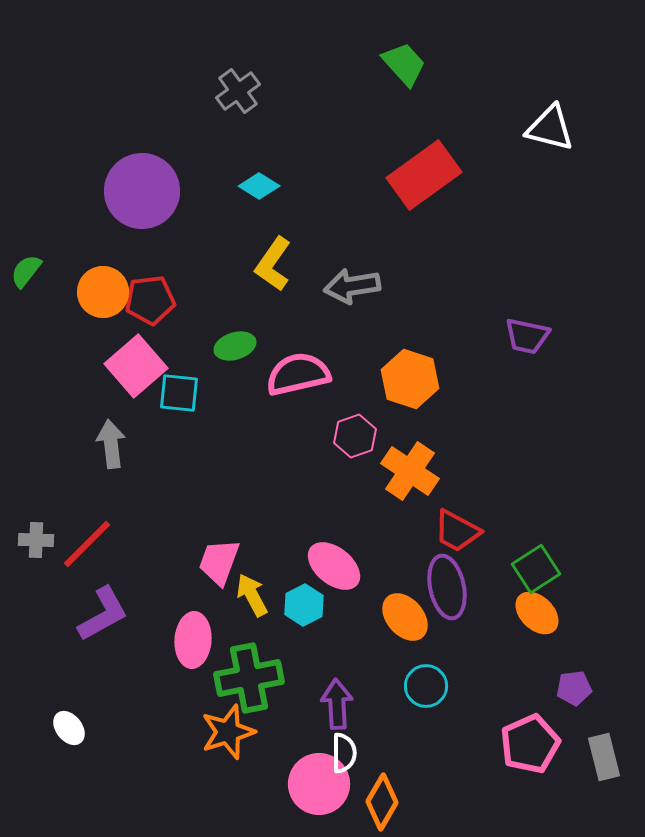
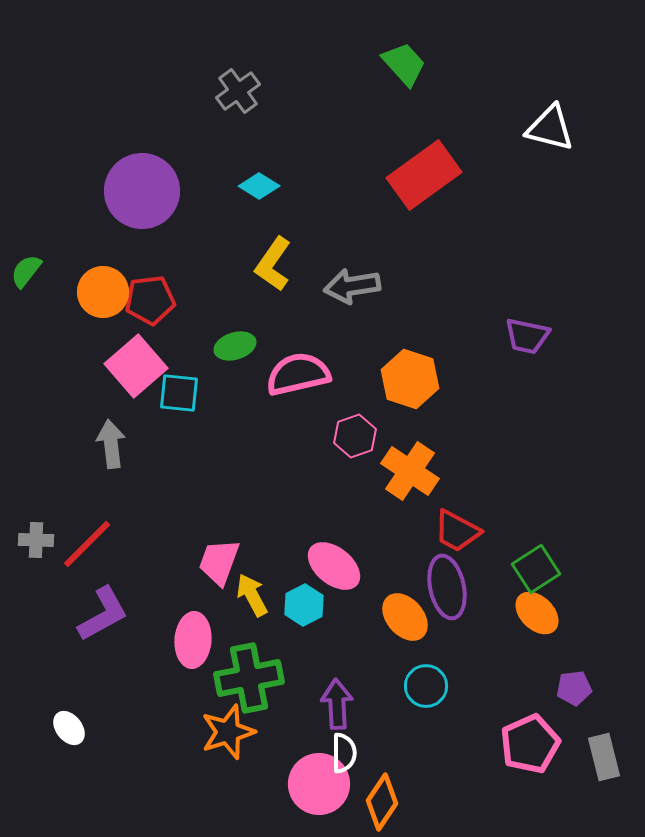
orange diamond at (382, 802): rotated 4 degrees clockwise
